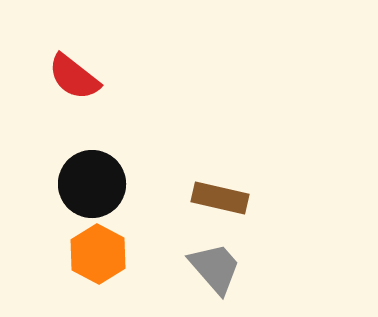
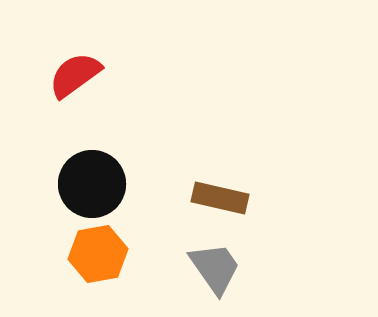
red semicircle: moved 1 px right, 2 px up; rotated 106 degrees clockwise
orange hexagon: rotated 22 degrees clockwise
gray trapezoid: rotated 6 degrees clockwise
